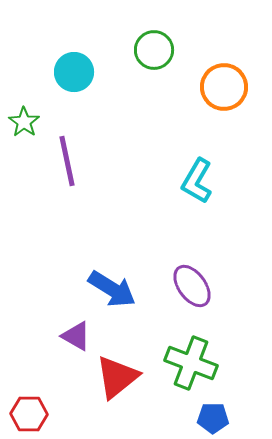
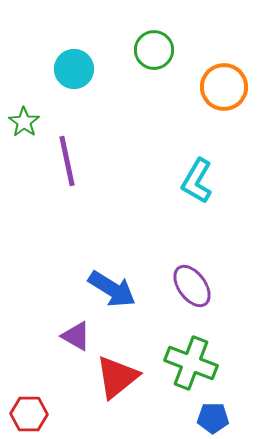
cyan circle: moved 3 px up
